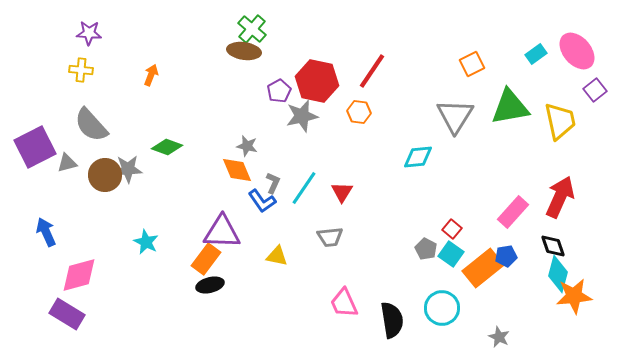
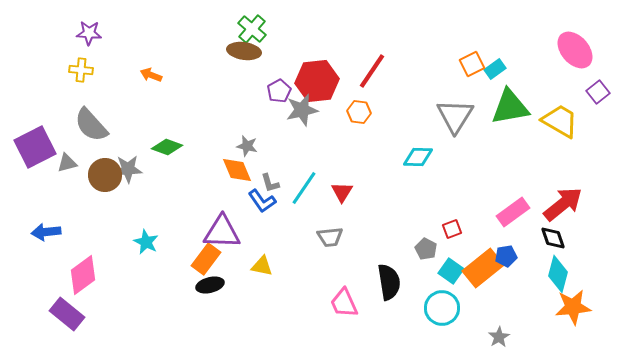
pink ellipse at (577, 51): moved 2 px left, 1 px up
cyan rectangle at (536, 54): moved 41 px left, 15 px down
orange arrow at (151, 75): rotated 90 degrees counterclockwise
red hexagon at (317, 81): rotated 18 degrees counterclockwise
purple square at (595, 90): moved 3 px right, 2 px down
gray star at (302, 116): moved 6 px up
yellow trapezoid at (560, 121): rotated 48 degrees counterclockwise
cyan diamond at (418, 157): rotated 8 degrees clockwise
gray L-shape at (273, 183): moved 3 px left; rotated 140 degrees clockwise
red arrow at (560, 197): moved 3 px right, 7 px down; rotated 27 degrees clockwise
pink rectangle at (513, 212): rotated 12 degrees clockwise
red square at (452, 229): rotated 30 degrees clockwise
blue arrow at (46, 232): rotated 72 degrees counterclockwise
black diamond at (553, 246): moved 8 px up
cyan square at (451, 254): moved 17 px down
yellow triangle at (277, 256): moved 15 px left, 10 px down
pink diamond at (79, 275): moved 4 px right; rotated 21 degrees counterclockwise
orange star at (574, 296): moved 1 px left, 11 px down
purple rectangle at (67, 314): rotated 8 degrees clockwise
black semicircle at (392, 320): moved 3 px left, 38 px up
gray star at (499, 337): rotated 15 degrees clockwise
